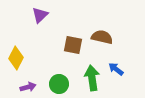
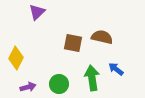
purple triangle: moved 3 px left, 3 px up
brown square: moved 2 px up
